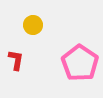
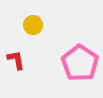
red L-shape: rotated 20 degrees counterclockwise
